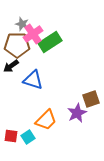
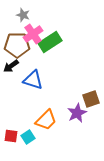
gray star: moved 1 px right, 9 px up
